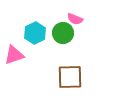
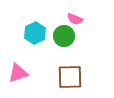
green circle: moved 1 px right, 3 px down
pink triangle: moved 4 px right, 18 px down
